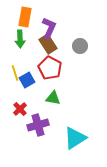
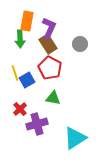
orange rectangle: moved 2 px right, 4 px down
gray circle: moved 2 px up
purple cross: moved 1 px left, 1 px up
